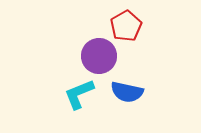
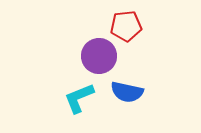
red pentagon: rotated 24 degrees clockwise
cyan L-shape: moved 4 px down
